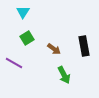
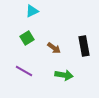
cyan triangle: moved 9 px right, 1 px up; rotated 32 degrees clockwise
brown arrow: moved 1 px up
purple line: moved 10 px right, 8 px down
green arrow: rotated 54 degrees counterclockwise
